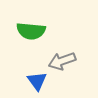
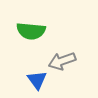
blue triangle: moved 1 px up
